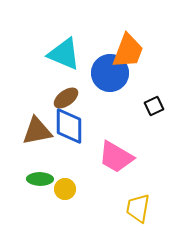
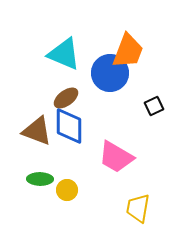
brown triangle: rotated 32 degrees clockwise
yellow circle: moved 2 px right, 1 px down
